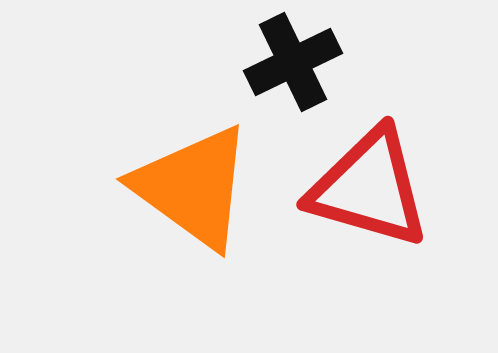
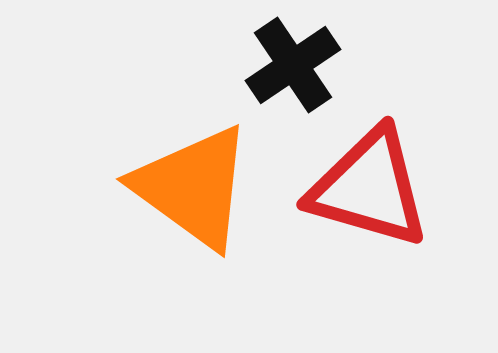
black cross: moved 3 px down; rotated 8 degrees counterclockwise
